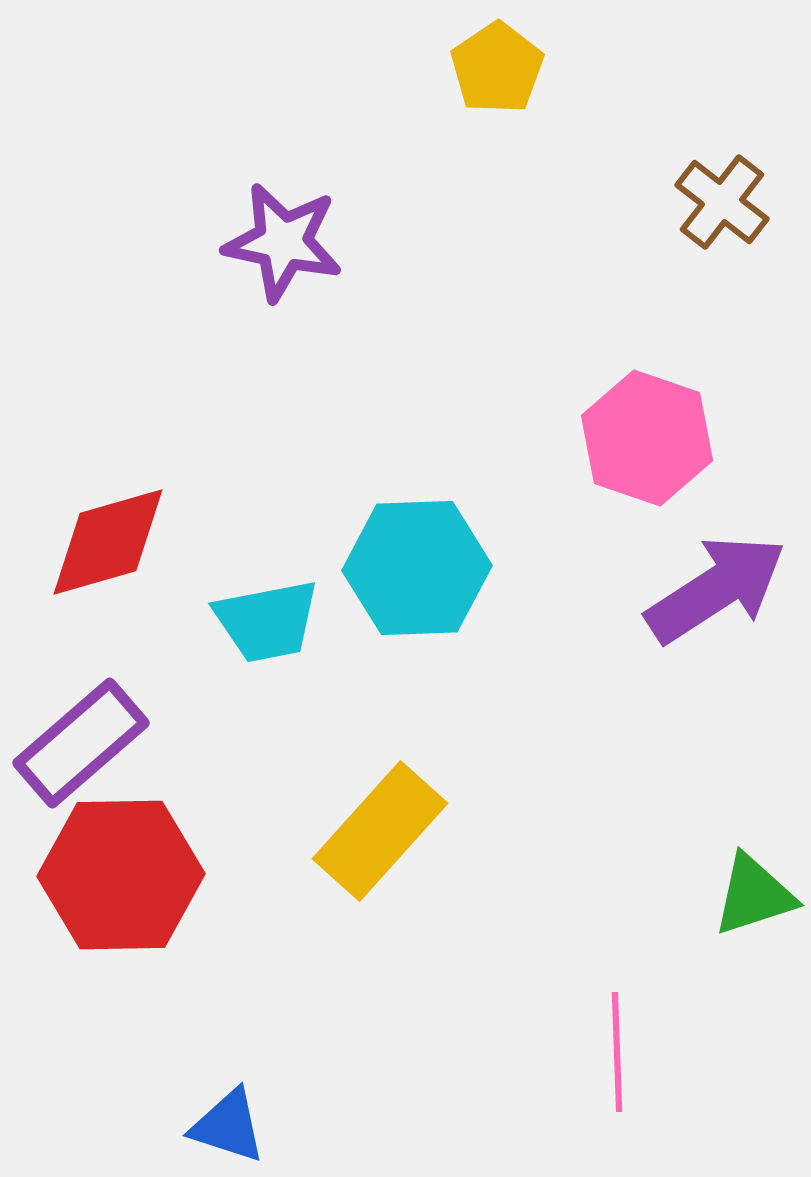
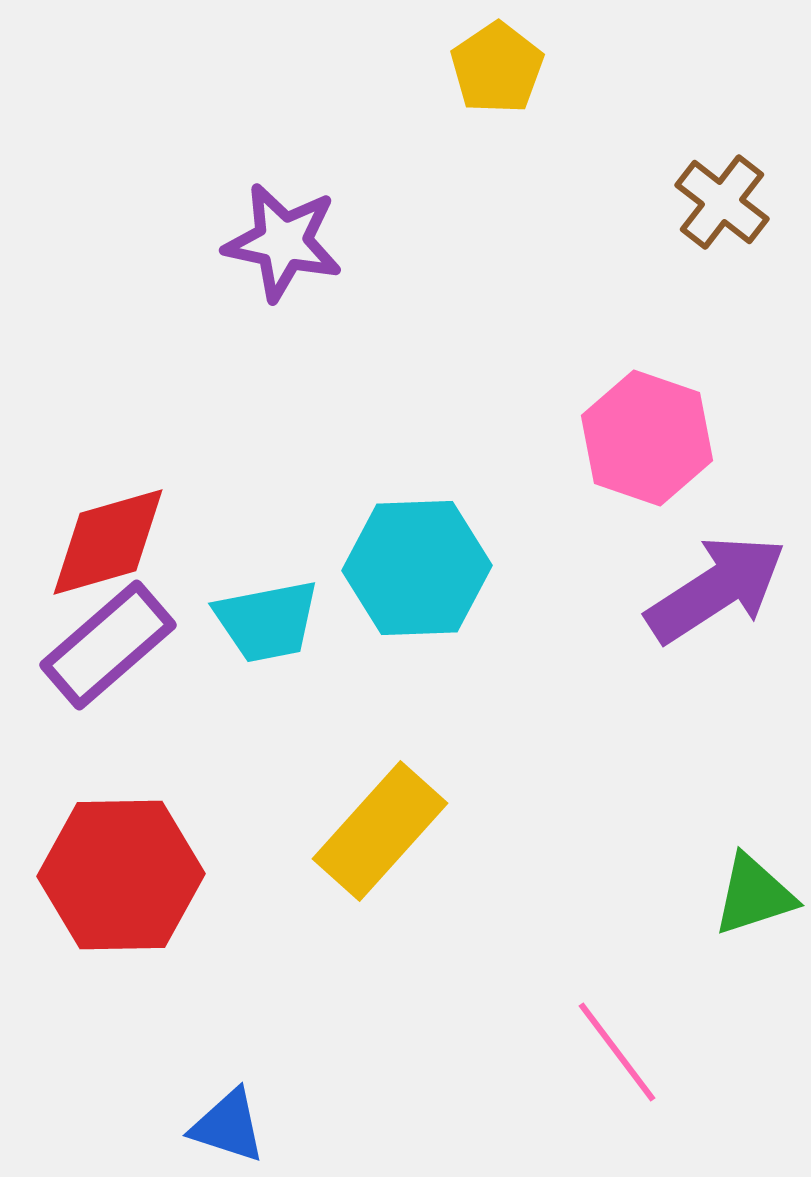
purple rectangle: moved 27 px right, 98 px up
pink line: rotated 35 degrees counterclockwise
